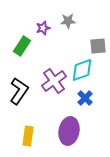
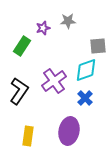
cyan diamond: moved 4 px right
